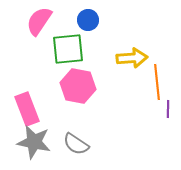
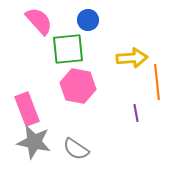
pink semicircle: rotated 104 degrees clockwise
purple line: moved 32 px left, 4 px down; rotated 12 degrees counterclockwise
gray semicircle: moved 5 px down
